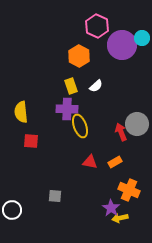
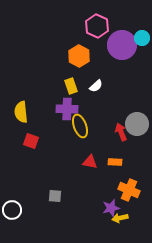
red square: rotated 14 degrees clockwise
orange rectangle: rotated 32 degrees clockwise
purple star: rotated 24 degrees clockwise
